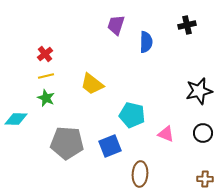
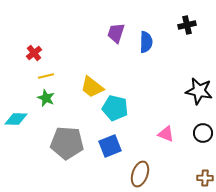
purple trapezoid: moved 8 px down
red cross: moved 11 px left, 1 px up
yellow trapezoid: moved 3 px down
black star: rotated 24 degrees clockwise
cyan pentagon: moved 17 px left, 7 px up
brown ellipse: rotated 15 degrees clockwise
brown cross: moved 1 px up
